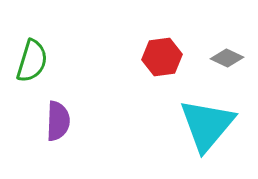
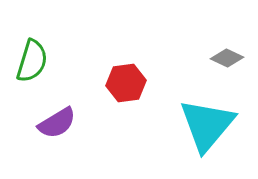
red hexagon: moved 36 px left, 26 px down
purple semicircle: moved 1 px left, 2 px down; rotated 57 degrees clockwise
